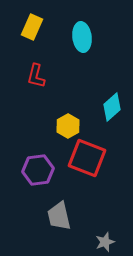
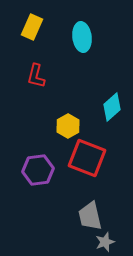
gray trapezoid: moved 31 px right
